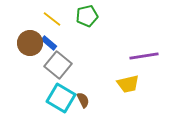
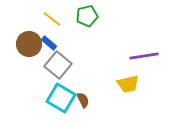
brown circle: moved 1 px left, 1 px down
